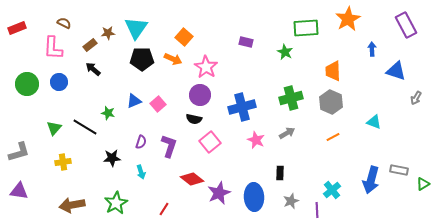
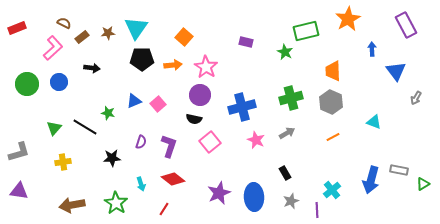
green rectangle at (306, 28): moved 3 px down; rotated 10 degrees counterclockwise
brown rectangle at (90, 45): moved 8 px left, 8 px up
pink L-shape at (53, 48): rotated 135 degrees counterclockwise
orange arrow at (173, 59): moved 6 px down; rotated 30 degrees counterclockwise
black arrow at (93, 69): moved 1 px left, 1 px up; rotated 147 degrees clockwise
blue triangle at (396, 71): rotated 35 degrees clockwise
cyan arrow at (141, 172): moved 12 px down
black rectangle at (280, 173): moved 5 px right; rotated 32 degrees counterclockwise
red diamond at (192, 179): moved 19 px left
green star at (116, 203): rotated 10 degrees counterclockwise
